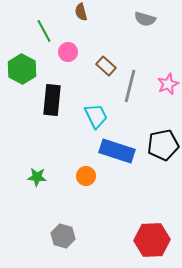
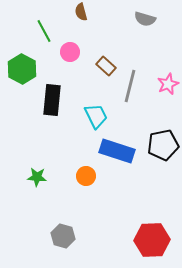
pink circle: moved 2 px right
